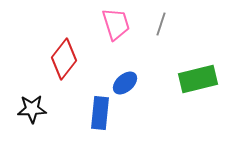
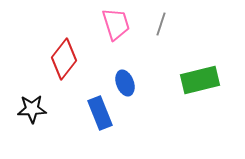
green rectangle: moved 2 px right, 1 px down
blue ellipse: rotated 70 degrees counterclockwise
blue rectangle: rotated 28 degrees counterclockwise
